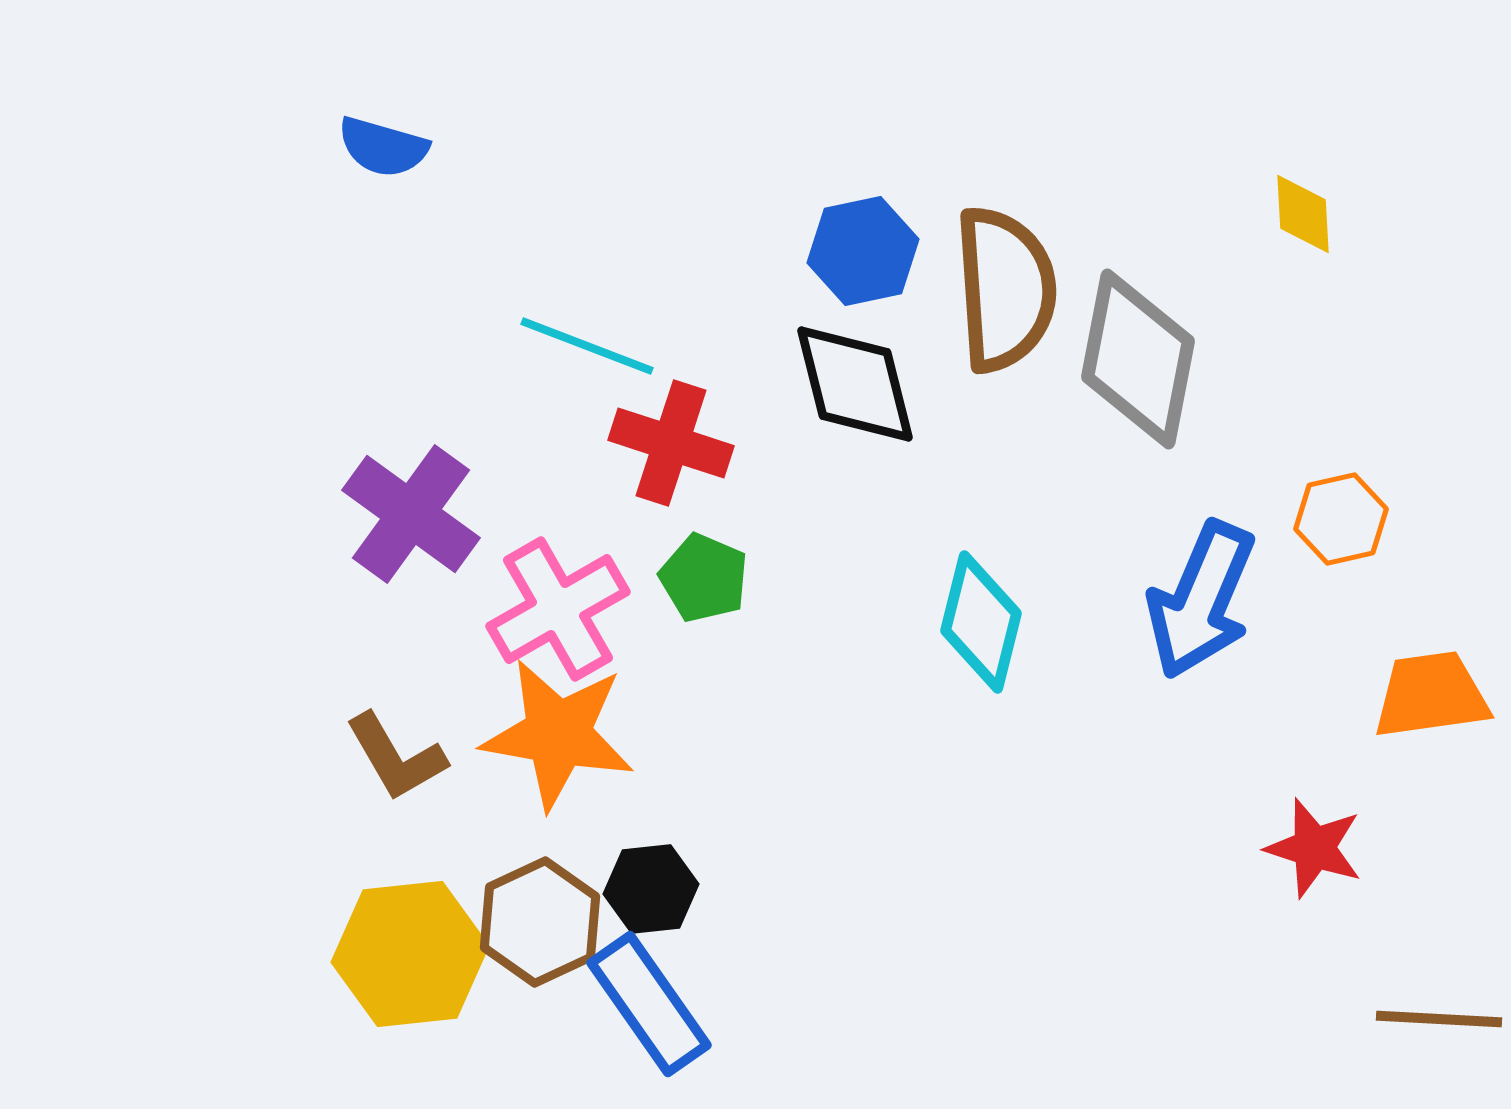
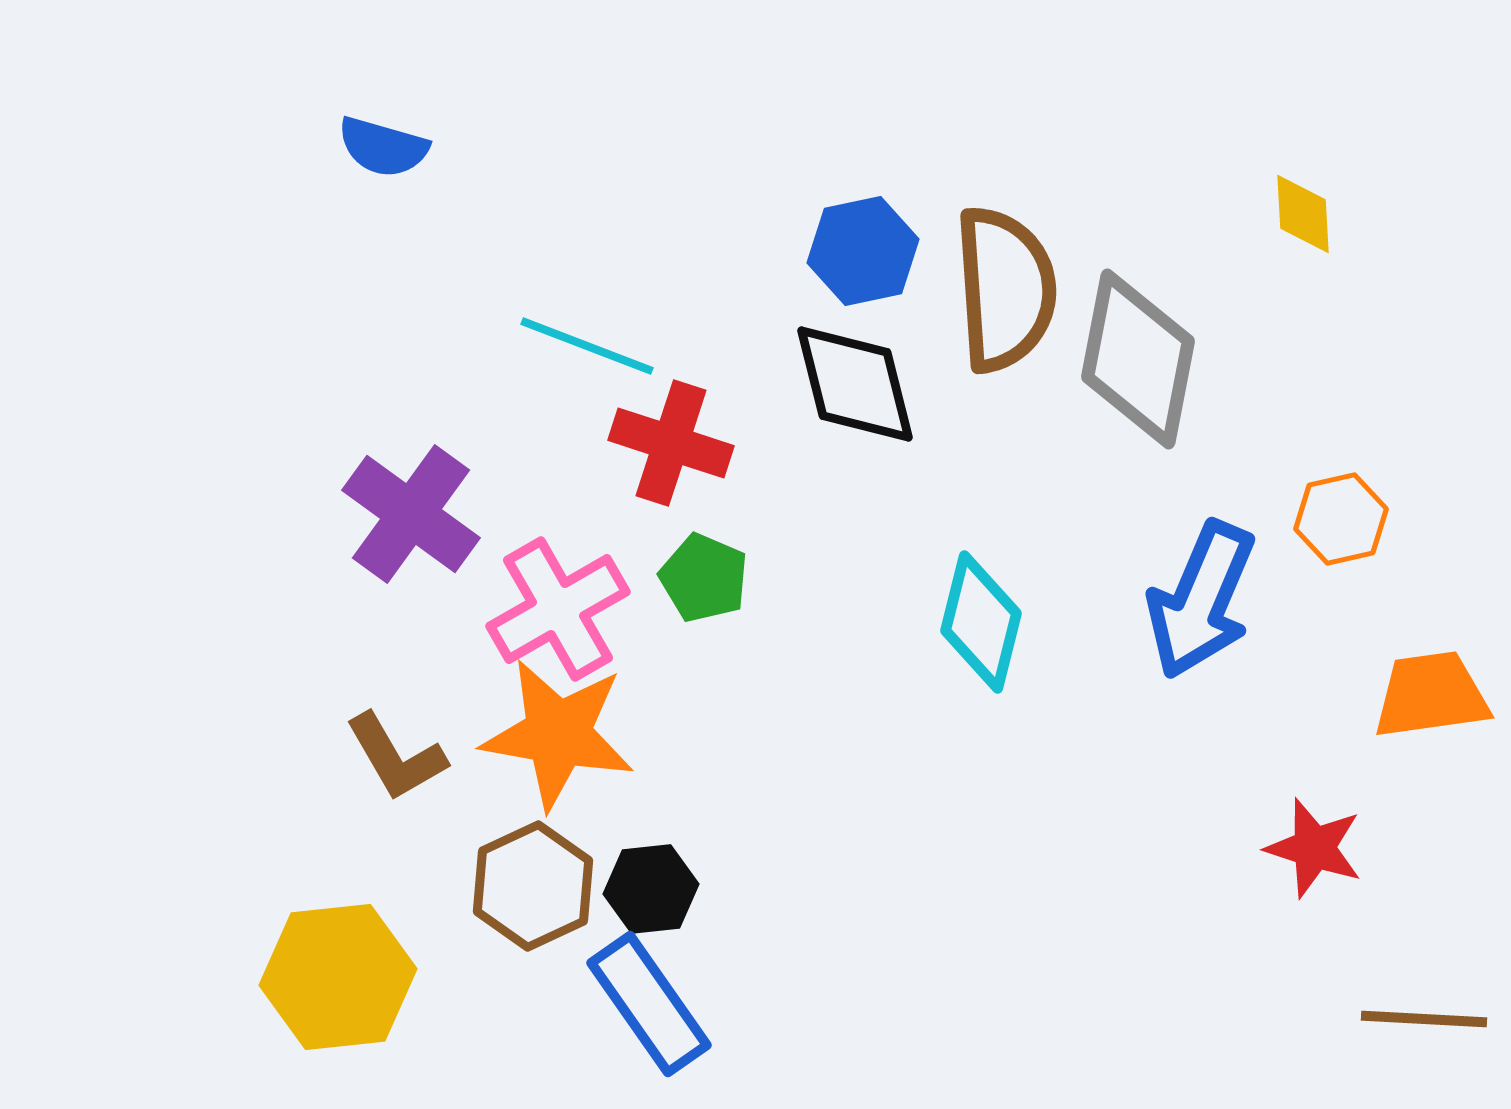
brown hexagon: moved 7 px left, 36 px up
yellow hexagon: moved 72 px left, 23 px down
brown line: moved 15 px left
